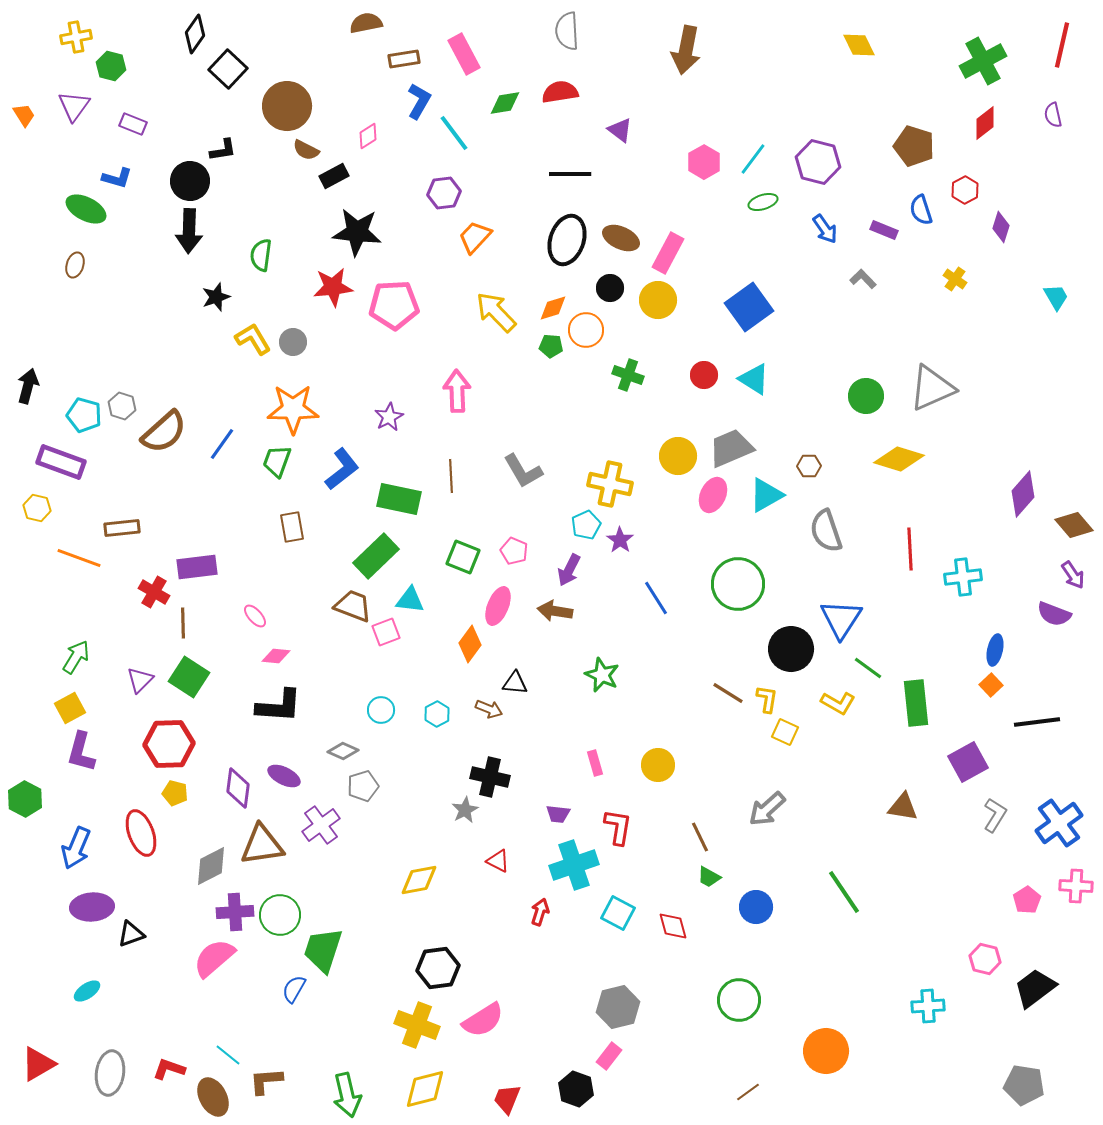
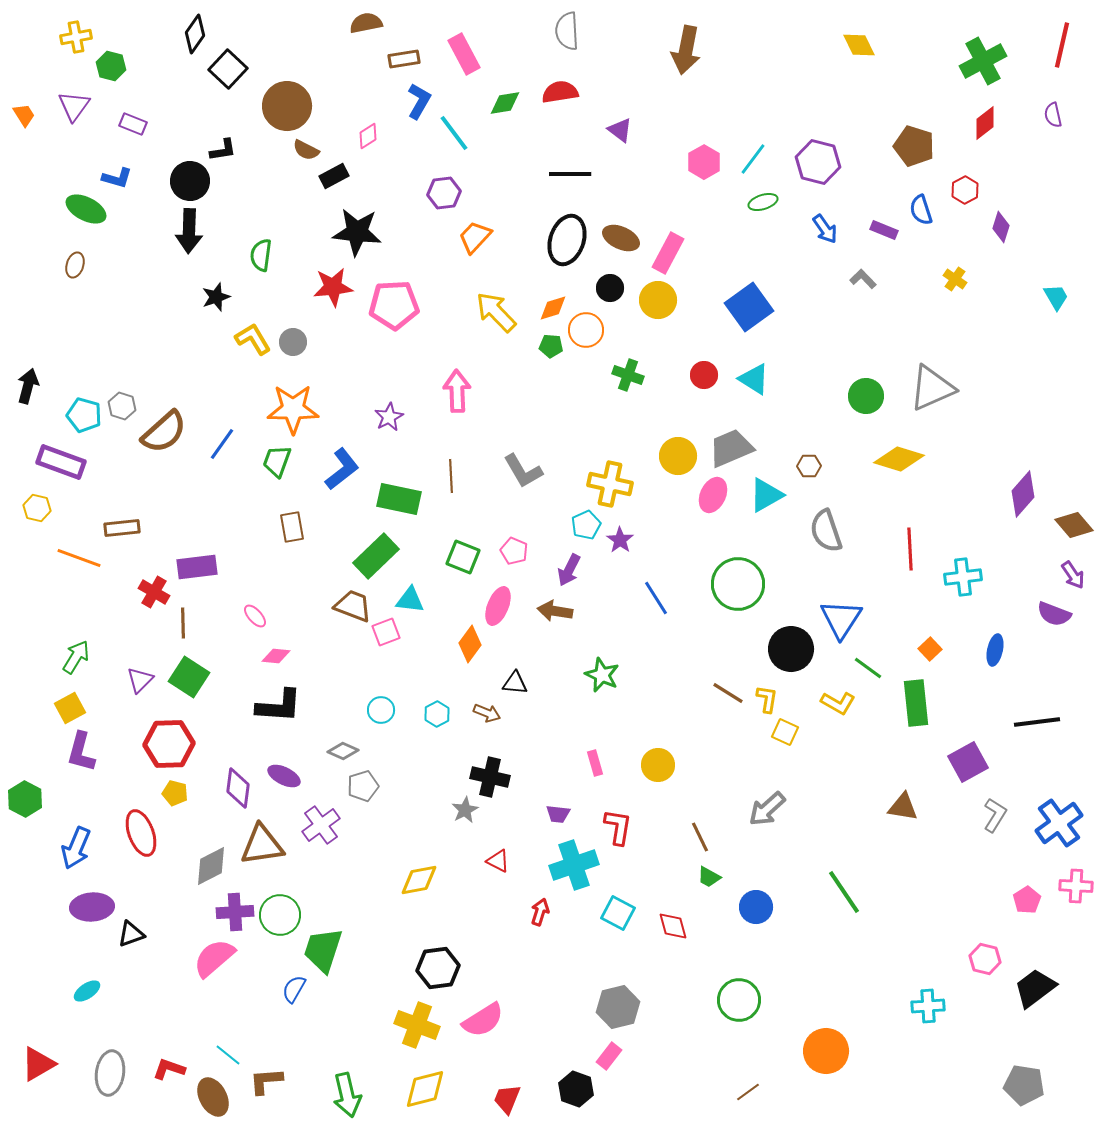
orange square at (991, 685): moved 61 px left, 36 px up
brown arrow at (489, 709): moved 2 px left, 4 px down
